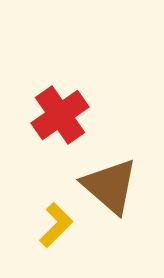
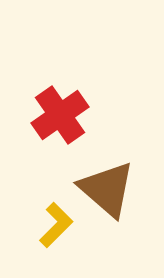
brown triangle: moved 3 px left, 3 px down
